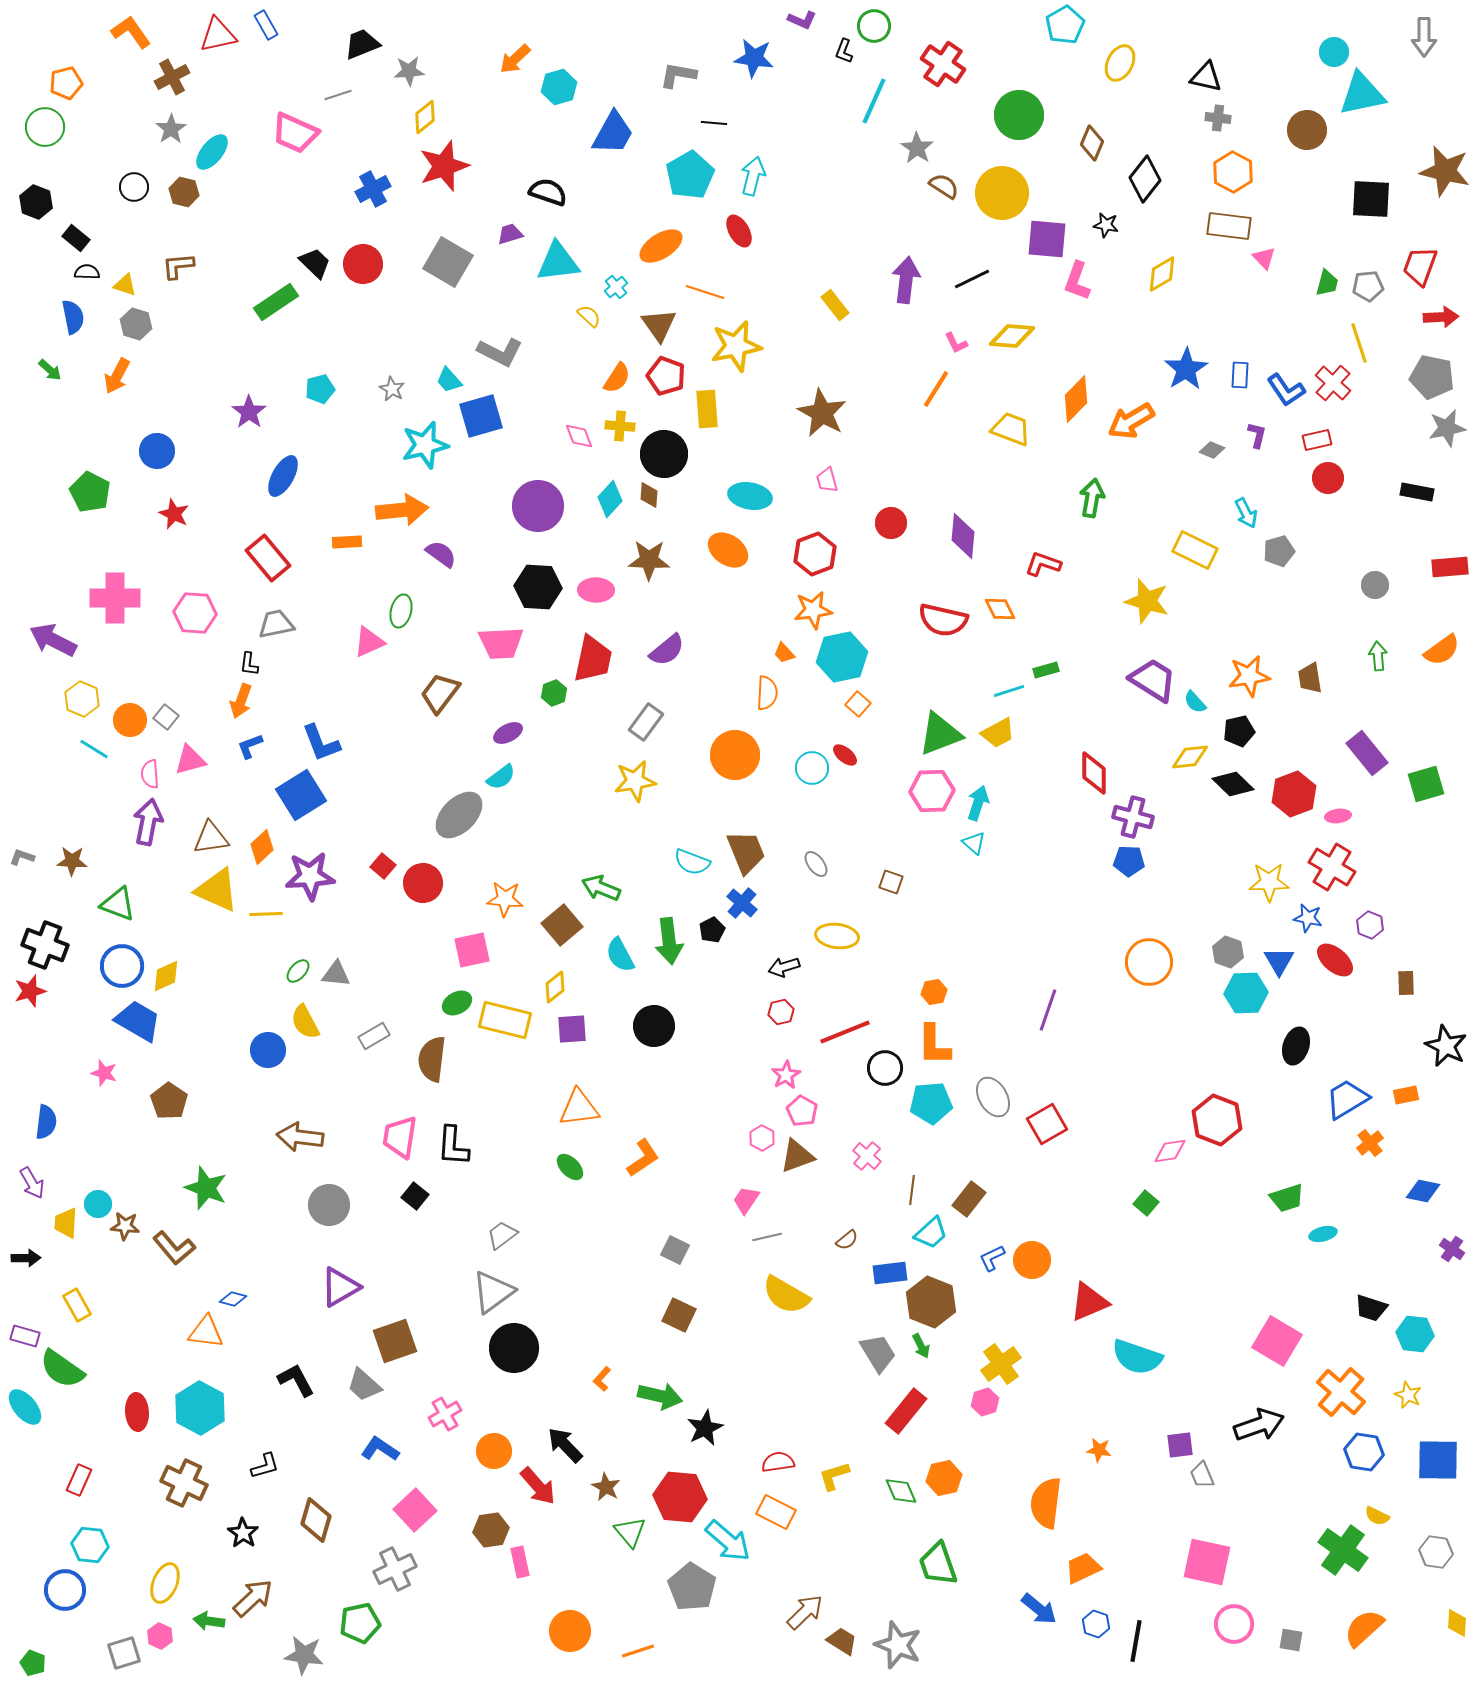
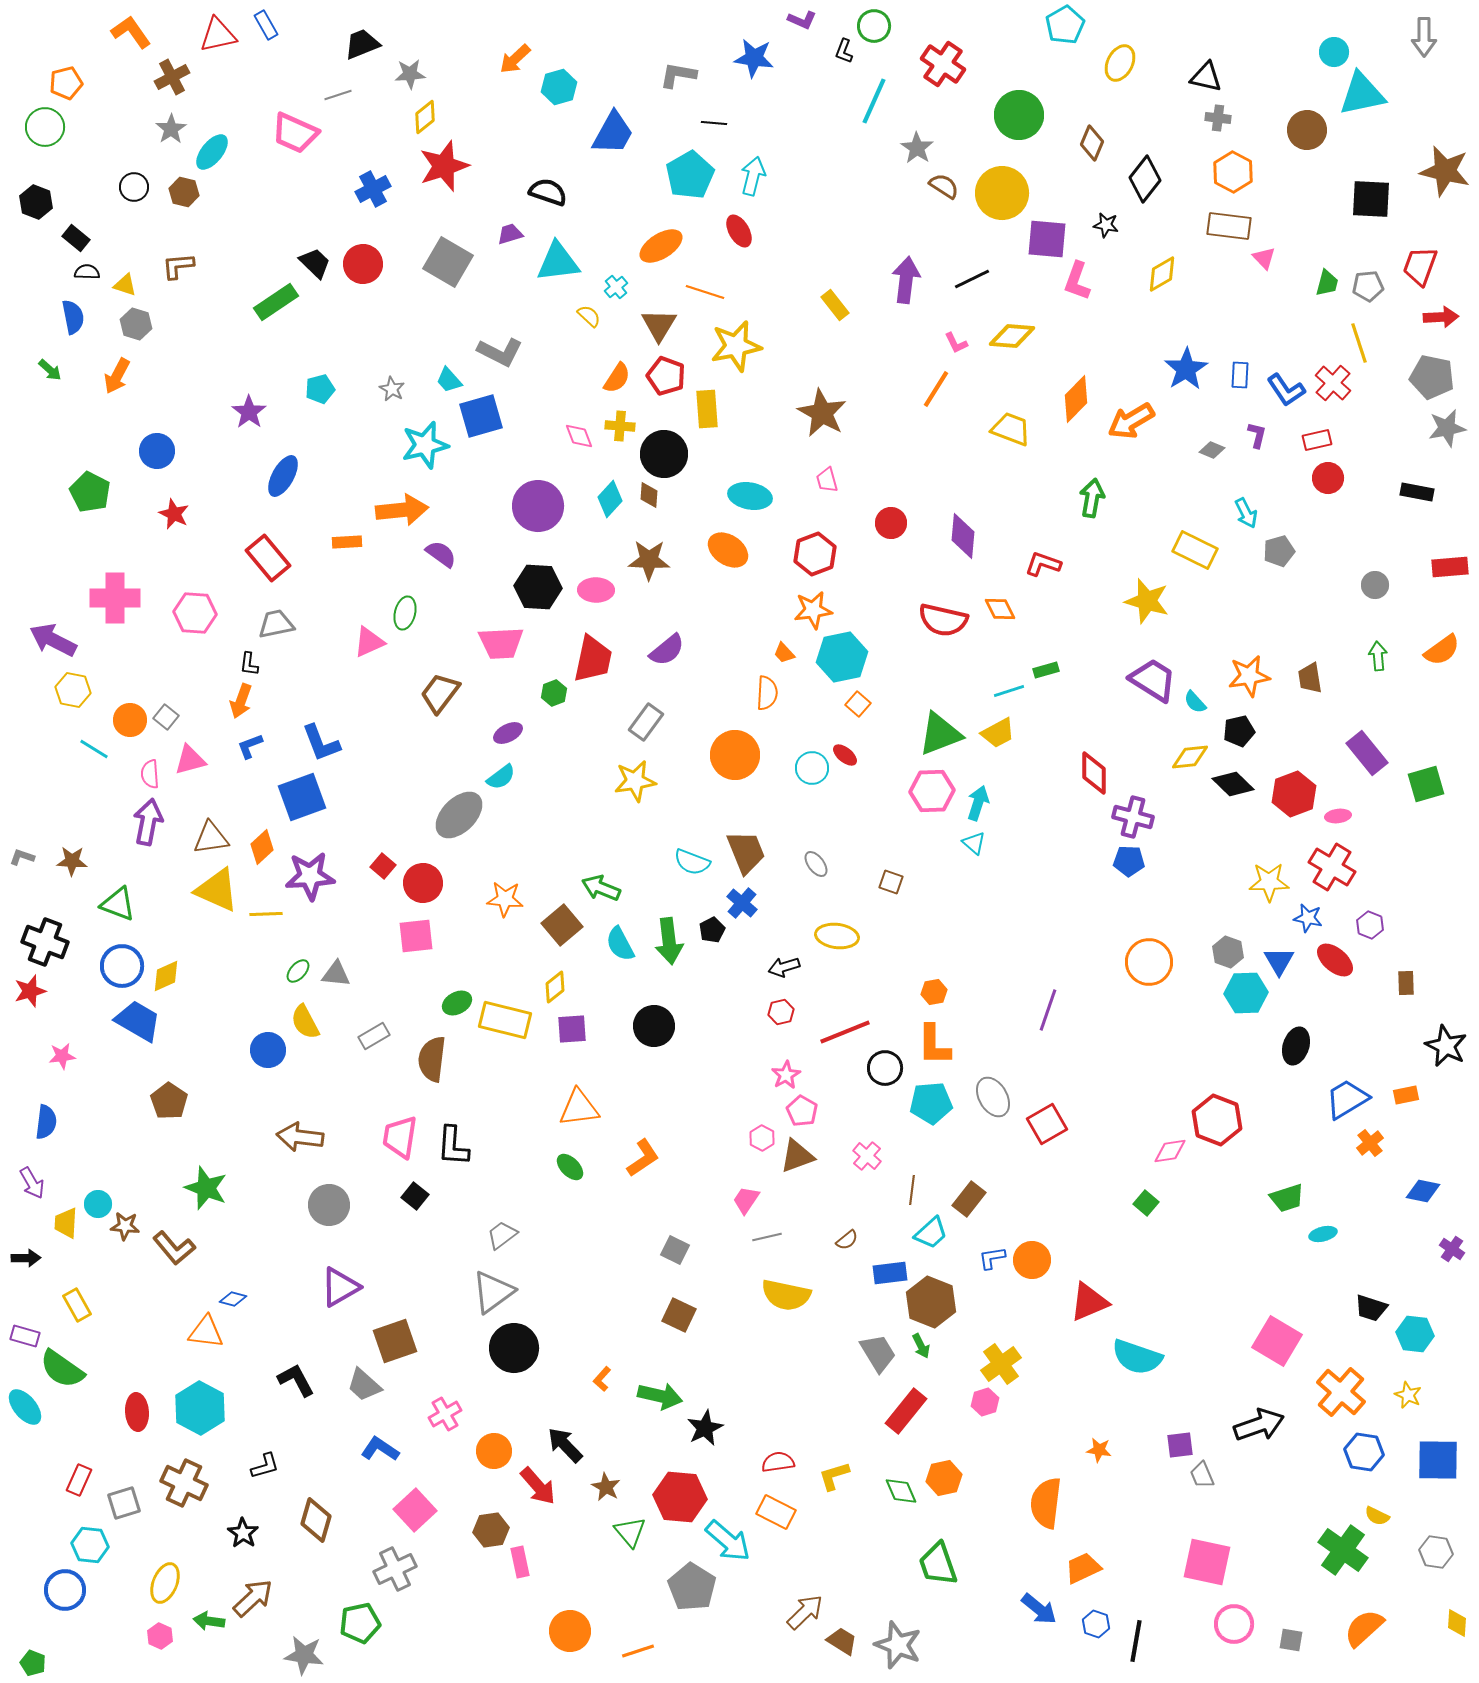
gray star at (409, 71): moved 1 px right, 3 px down
brown triangle at (659, 325): rotated 6 degrees clockwise
green ellipse at (401, 611): moved 4 px right, 2 px down
yellow hexagon at (82, 699): moved 9 px left, 9 px up; rotated 12 degrees counterclockwise
blue square at (301, 795): moved 1 px right, 2 px down; rotated 12 degrees clockwise
black cross at (45, 945): moved 3 px up
pink square at (472, 950): moved 56 px left, 14 px up; rotated 6 degrees clockwise
cyan semicircle at (620, 955): moved 11 px up
pink star at (104, 1073): moved 42 px left, 17 px up; rotated 24 degrees counterclockwise
blue L-shape at (992, 1258): rotated 16 degrees clockwise
yellow semicircle at (786, 1295): rotated 18 degrees counterclockwise
gray square at (124, 1653): moved 150 px up
